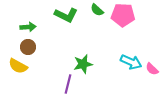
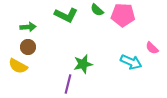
pink semicircle: moved 21 px up
